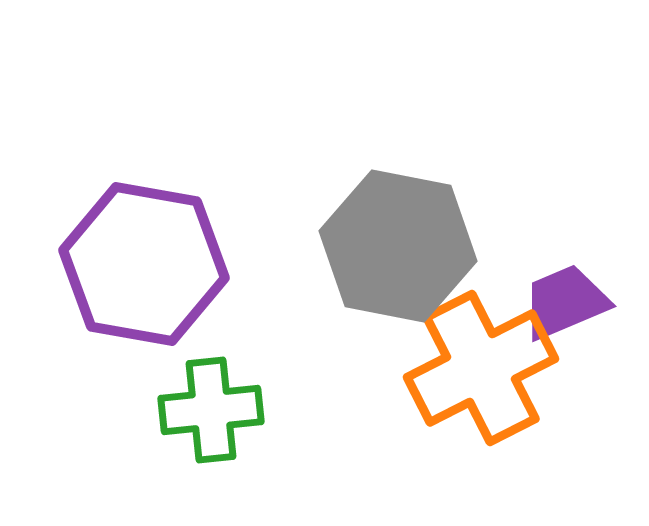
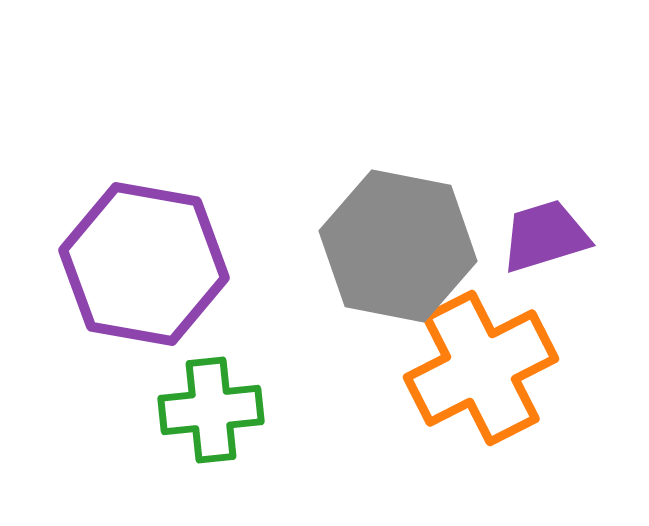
purple trapezoid: moved 20 px left, 66 px up; rotated 6 degrees clockwise
